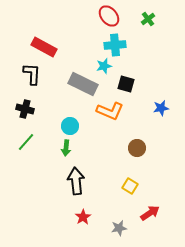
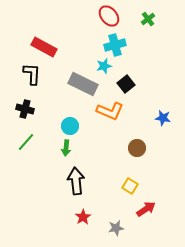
cyan cross: rotated 10 degrees counterclockwise
black square: rotated 36 degrees clockwise
blue star: moved 2 px right, 10 px down; rotated 21 degrees clockwise
red arrow: moved 4 px left, 4 px up
gray star: moved 3 px left
